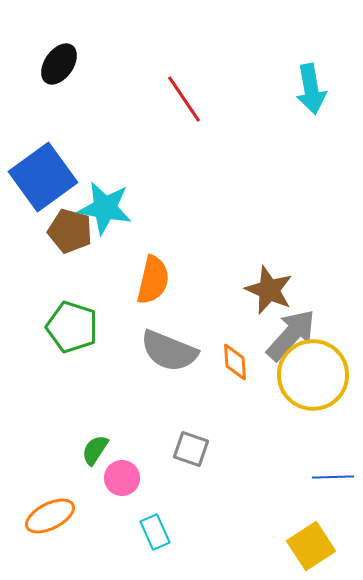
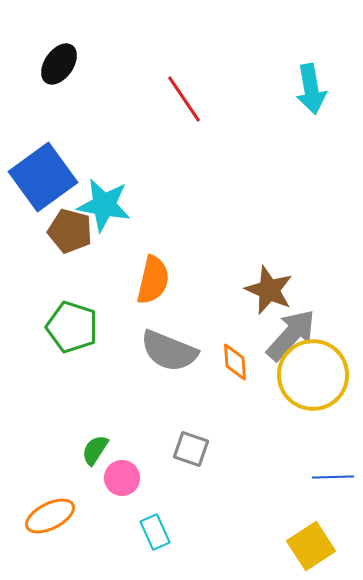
cyan star: moved 1 px left, 3 px up
